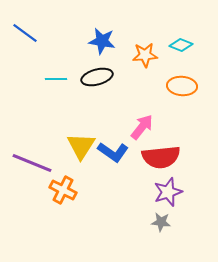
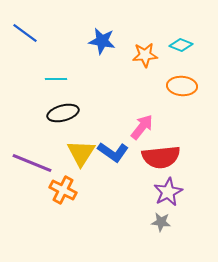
black ellipse: moved 34 px left, 36 px down
yellow triangle: moved 7 px down
purple star: rotated 8 degrees counterclockwise
